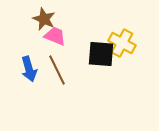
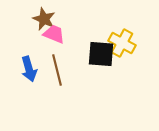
pink trapezoid: moved 1 px left, 2 px up
brown line: rotated 12 degrees clockwise
